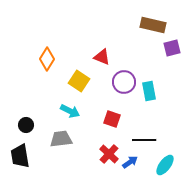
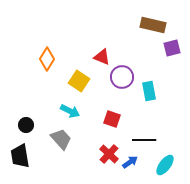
purple circle: moved 2 px left, 5 px up
gray trapezoid: rotated 55 degrees clockwise
